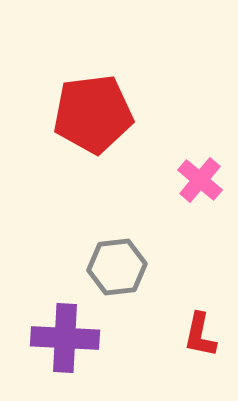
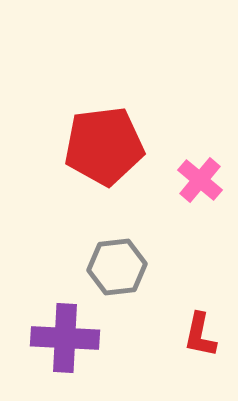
red pentagon: moved 11 px right, 32 px down
